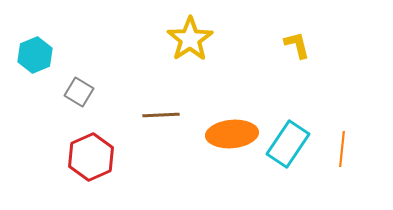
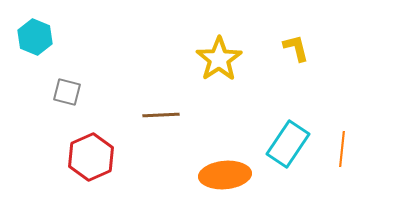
yellow star: moved 29 px right, 20 px down
yellow L-shape: moved 1 px left, 3 px down
cyan hexagon: moved 18 px up; rotated 16 degrees counterclockwise
gray square: moved 12 px left; rotated 16 degrees counterclockwise
orange ellipse: moved 7 px left, 41 px down
